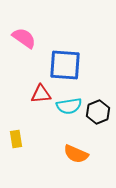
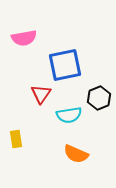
pink semicircle: rotated 135 degrees clockwise
blue square: rotated 16 degrees counterclockwise
red triangle: rotated 50 degrees counterclockwise
cyan semicircle: moved 9 px down
black hexagon: moved 1 px right, 14 px up
